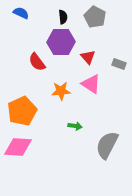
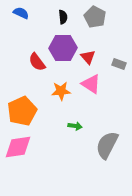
purple hexagon: moved 2 px right, 6 px down
pink diamond: rotated 12 degrees counterclockwise
